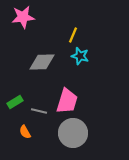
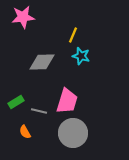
cyan star: moved 1 px right
green rectangle: moved 1 px right
